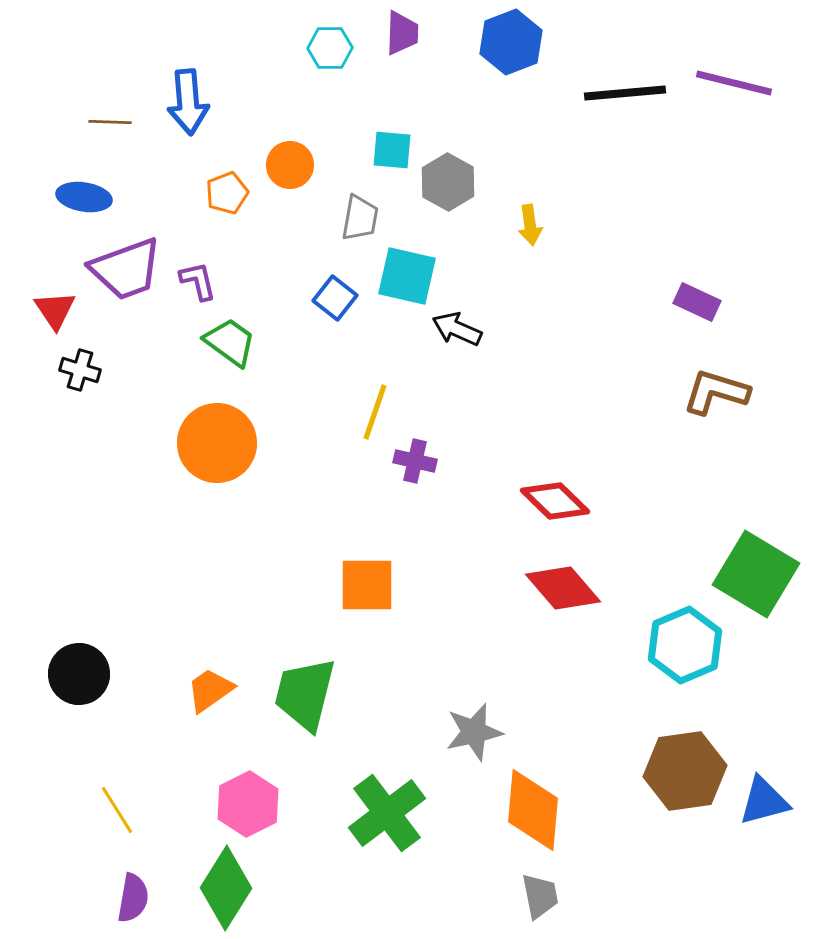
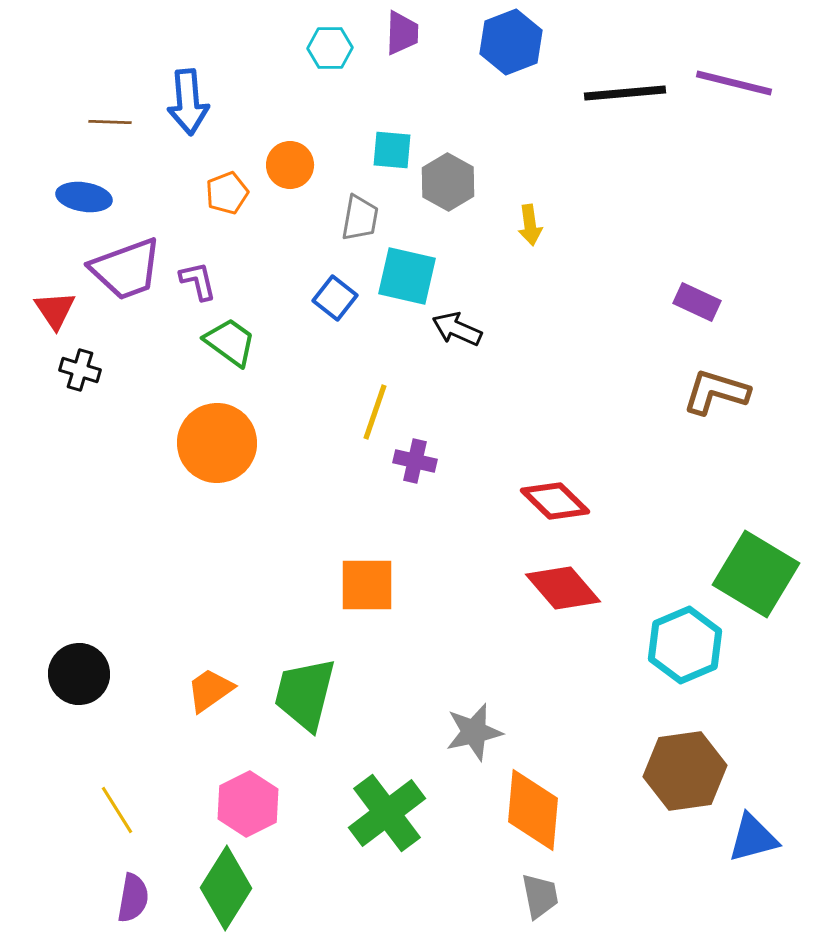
blue triangle at (764, 801): moved 11 px left, 37 px down
